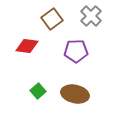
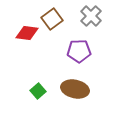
red diamond: moved 13 px up
purple pentagon: moved 3 px right
brown ellipse: moved 5 px up
